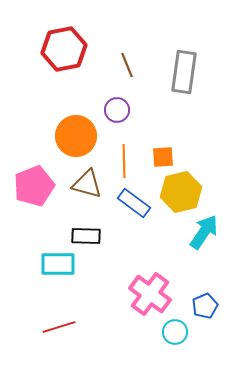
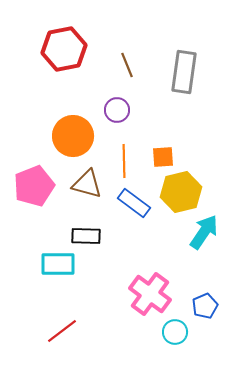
orange circle: moved 3 px left
red line: moved 3 px right, 4 px down; rotated 20 degrees counterclockwise
